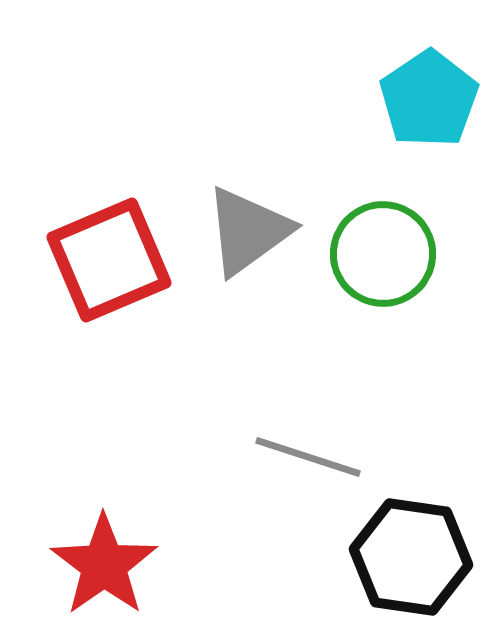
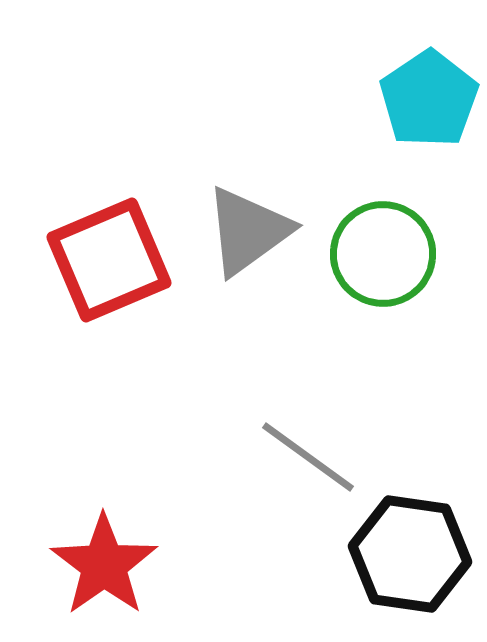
gray line: rotated 18 degrees clockwise
black hexagon: moved 1 px left, 3 px up
